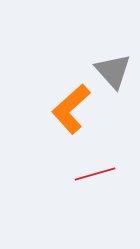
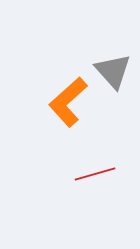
orange L-shape: moved 3 px left, 7 px up
